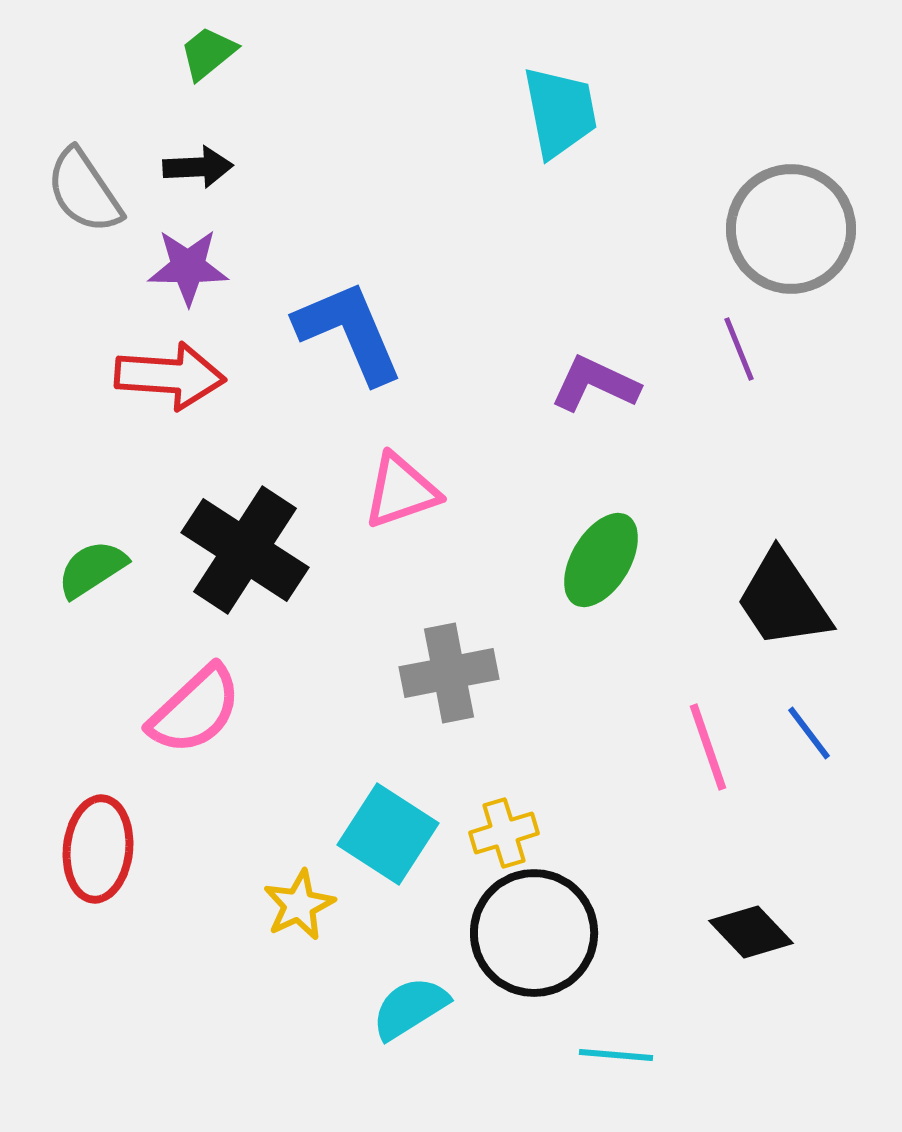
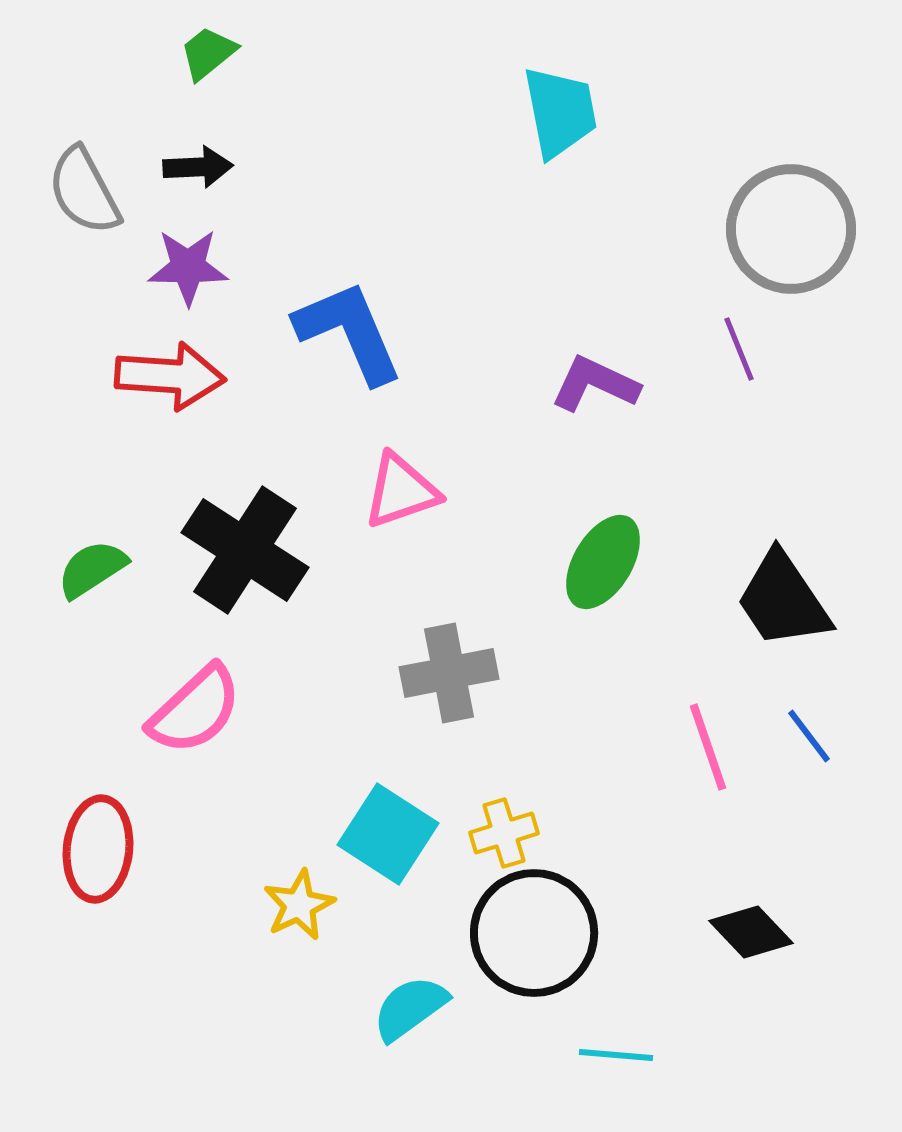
gray semicircle: rotated 6 degrees clockwise
green ellipse: moved 2 px right, 2 px down
blue line: moved 3 px down
cyan semicircle: rotated 4 degrees counterclockwise
